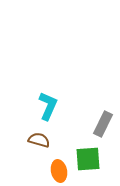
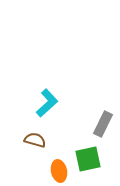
cyan L-shape: moved 1 px left, 3 px up; rotated 24 degrees clockwise
brown semicircle: moved 4 px left
green square: rotated 8 degrees counterclockwise
